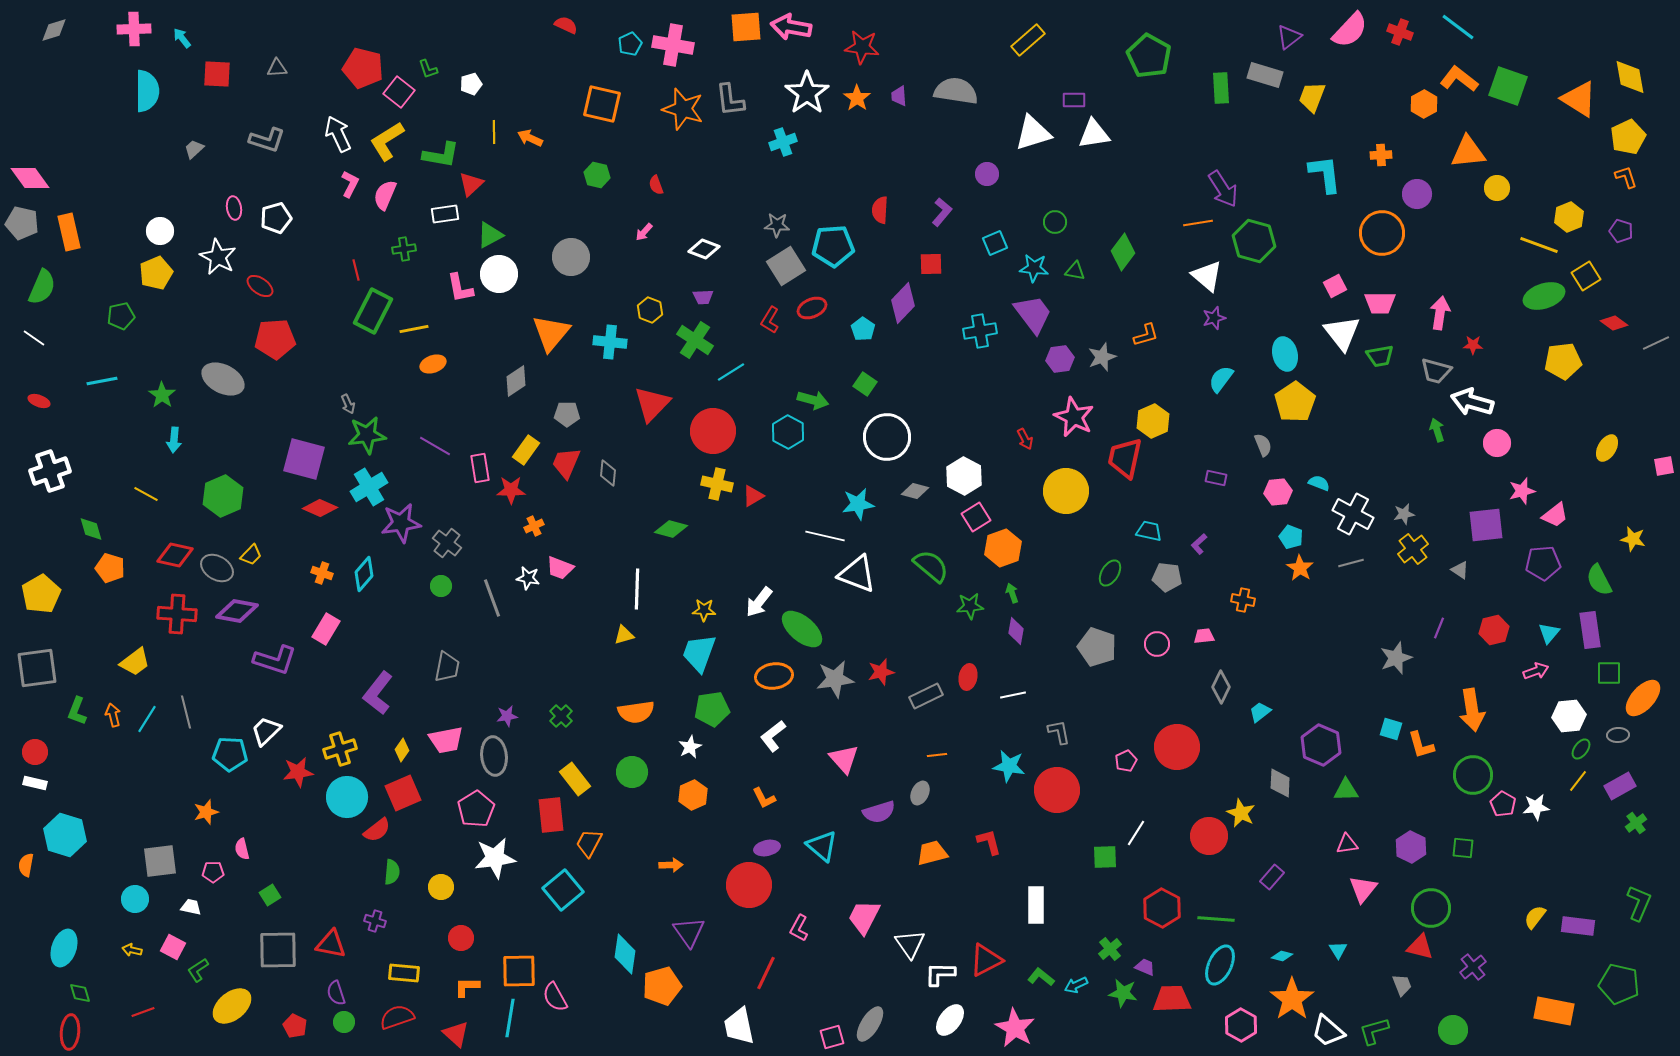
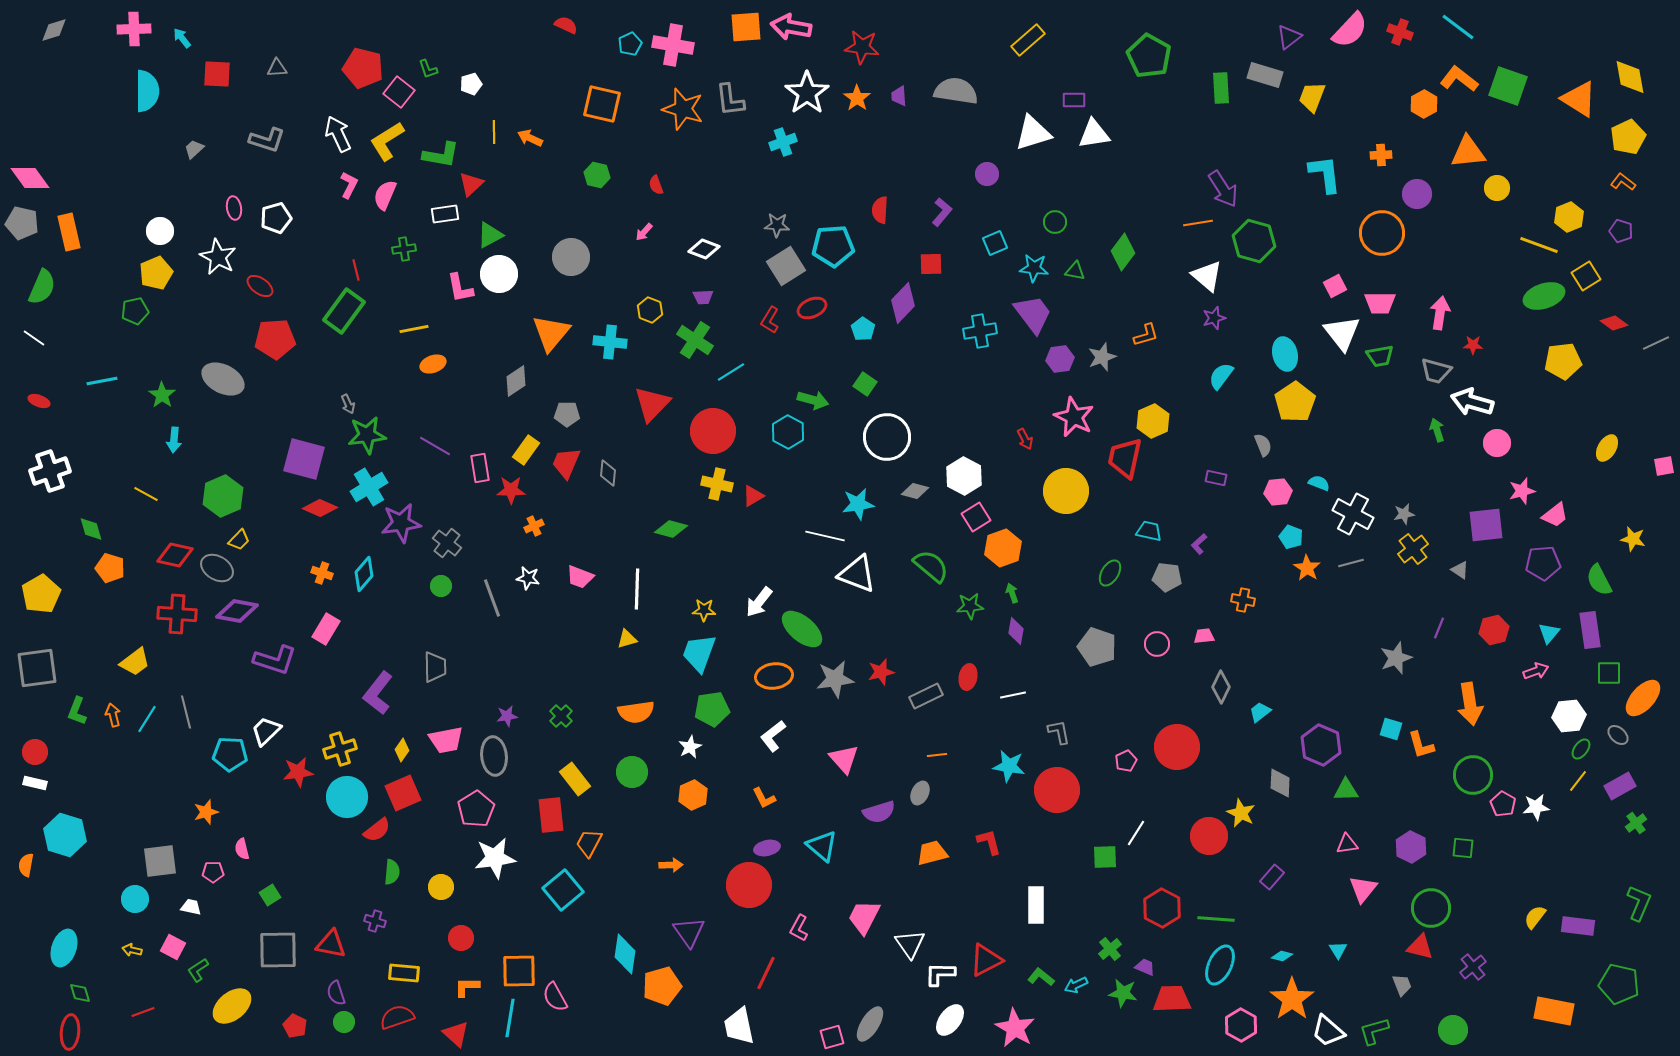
orange L-shape at (1626, 177): moved 3 px left, 5 px down; rotated 35 degrees counterclockwise
pink L-shape at (350, 184): moved 1 px left, 1 px down
green rectangle at (373, 311): moved 29 px left; rotated 9 degrees clockwise
green pentagon at (121, 316): moved 14 px right, 5 px up
cyan semicircle at (1221, 379): moved 3 px up
yellow trapezoid at (251, 555): moved 12 px left, 15 px up
pink trapezoid at (560, 568): moved 20 px right, 9 px down
orange star at (1300, 568): moved 7 px right
yellow triangle at (624, 635): moved 3 px right, 4 px down
gray trapezoid at (447, 667): moved 12 px left; rotated 12 degrees counterclockwise
orange arrow at (1472, 710): moved 2 px left, 6 px up
gray ellipse at (1618, 735): rotated 45 degrees clockwise
